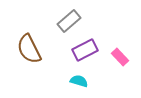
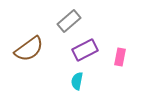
brown semicircle: rotated 100 degrees counterclockwise
pink rectangle: rotated 54 degrees clockwise
cyan semicircle: moved 2 px left; rotated 96 degrees counterclockwise
